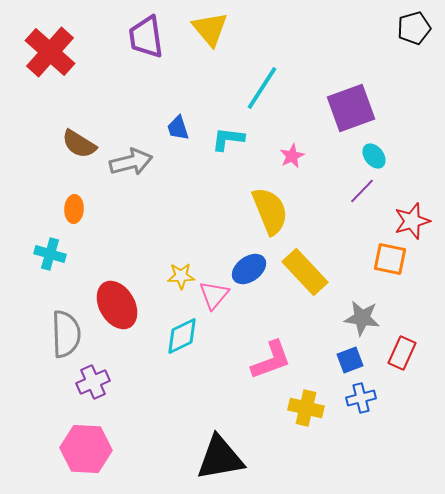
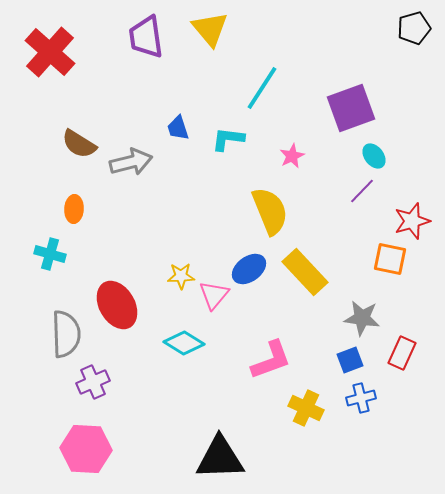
cyan diamond: moved 2 px right, 7 px down; rotated 57 degrees clockwise
yellow cross: rotated 12 degrees clockwise
black triangle: rotated 8 degrees clockwise
